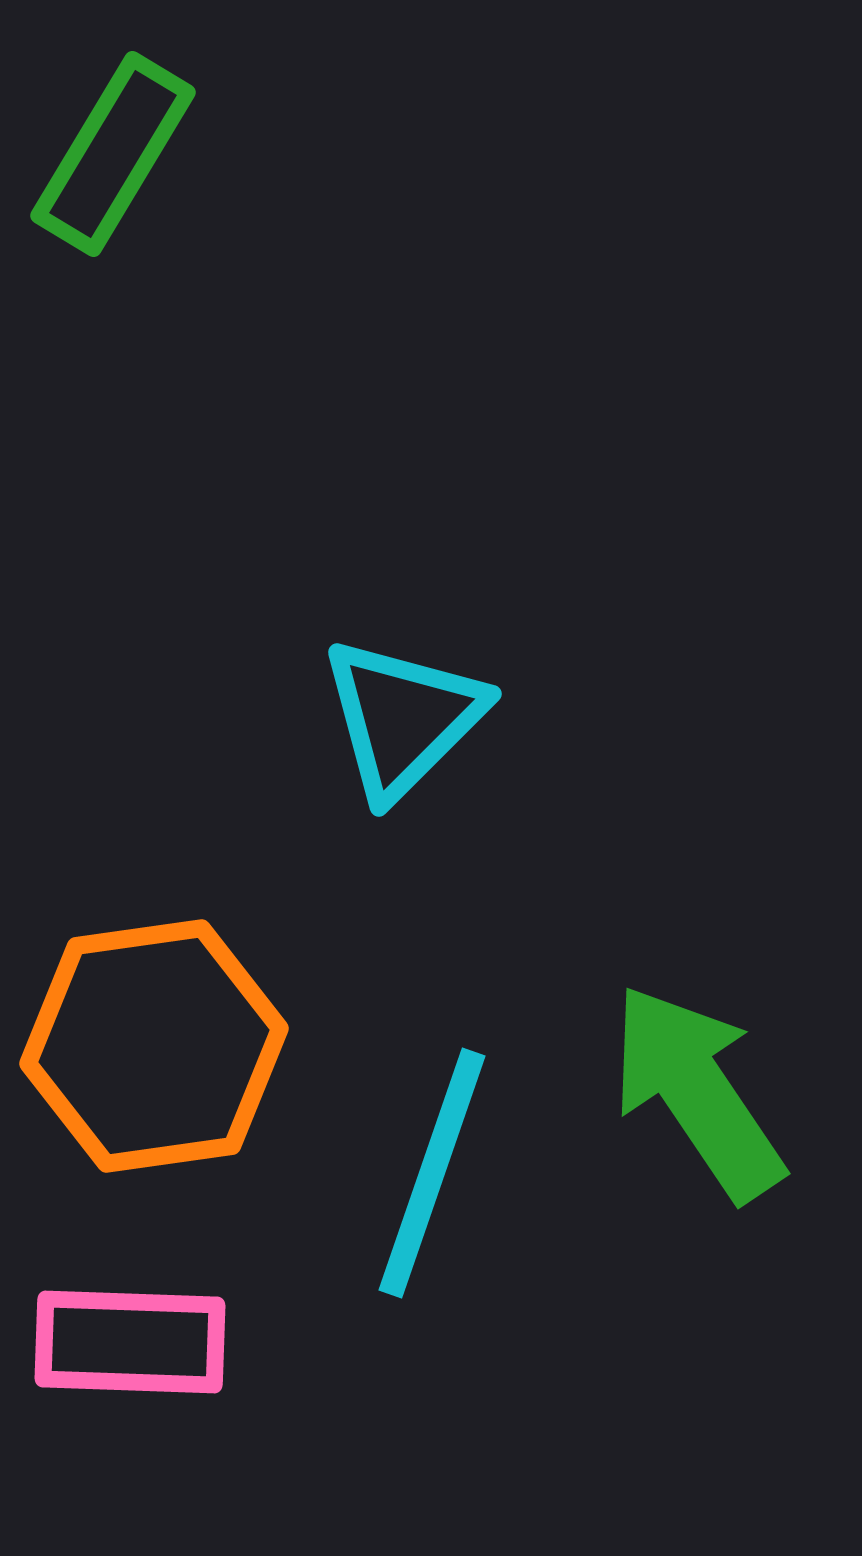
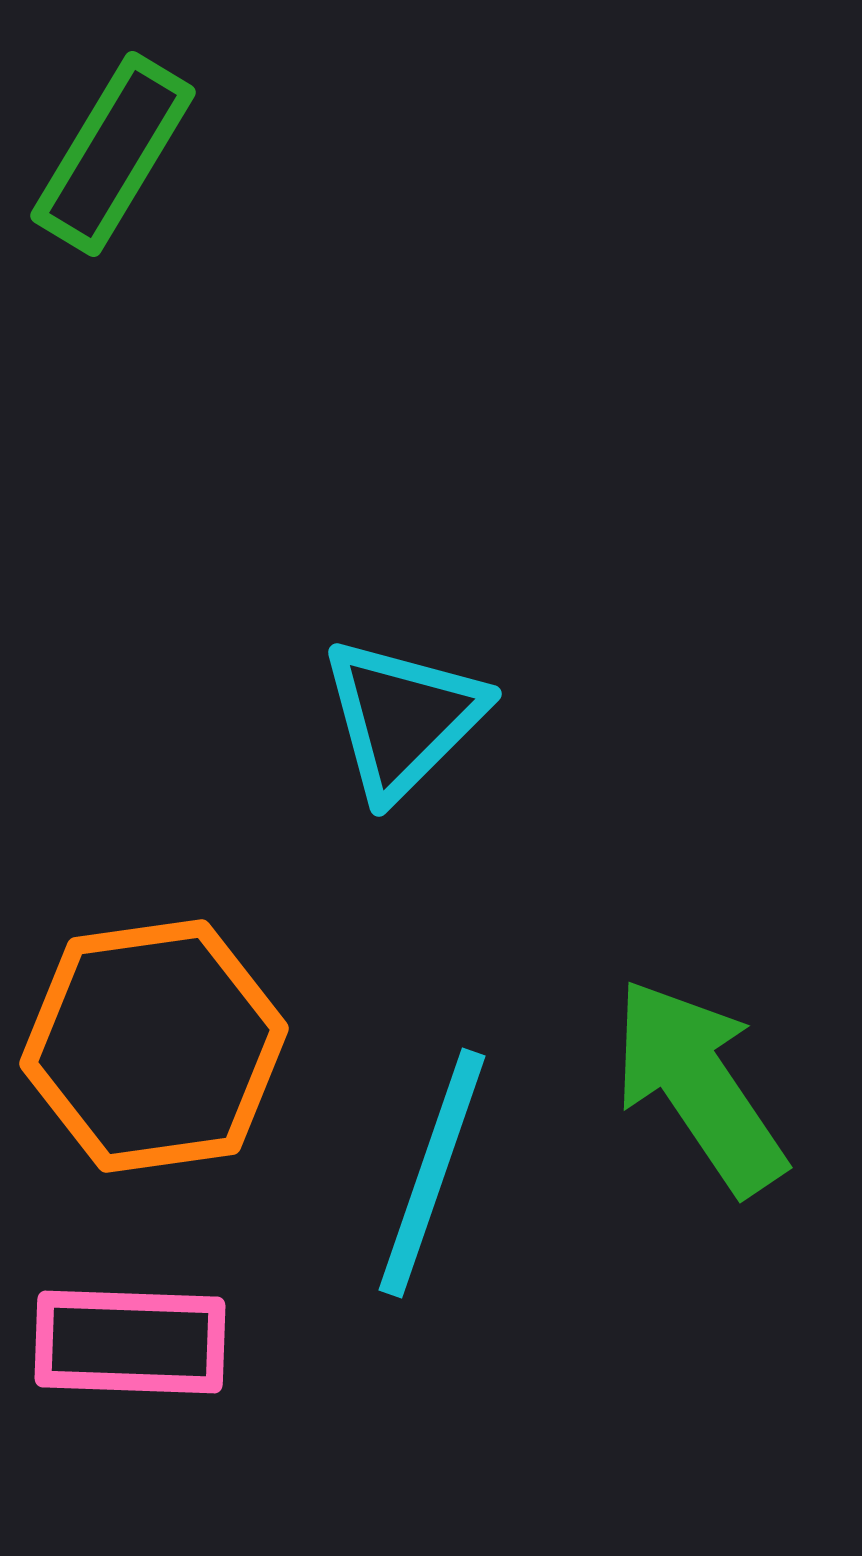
green arrow: moved 2 px right, 6 px up
